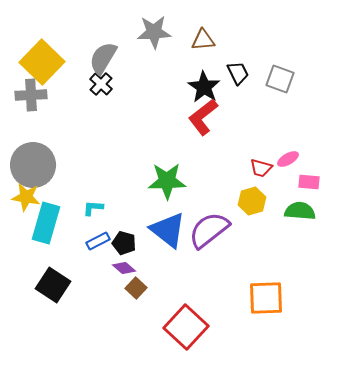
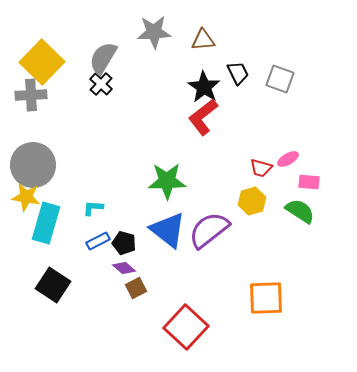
green semicircle: rotated 28 degrees clockwise
brown square: rotated 20 degrees clockwise
